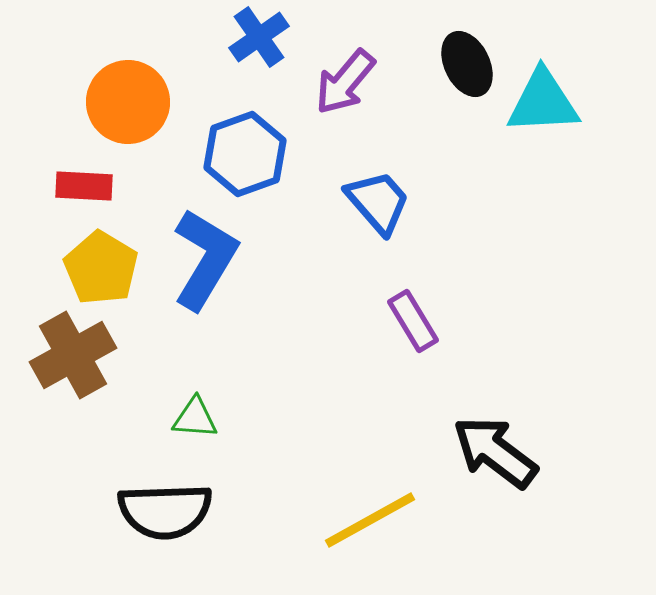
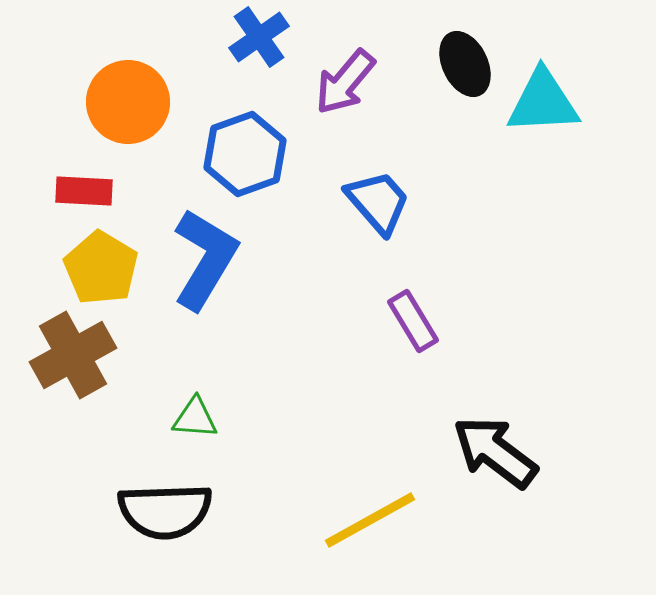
black ellipse: moved 2 px left
red rectangle: moved 5 px down
